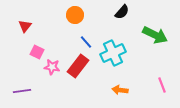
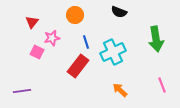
black semicircle: moved 3 px left; rotated 70 degrees clockwise
red triangle: moved 7 px right, 4 px up
green arrow: moved 1 px right, 4 px down; rotated 55 degrees clockwise
blue line: rotated 24 degrees clockwise
cyan cross: moved 1 px up
pink star: moved 29 px up; rotated 21 degrees counterclockwise
orange arrow: rotated 35 degrees clockwise
